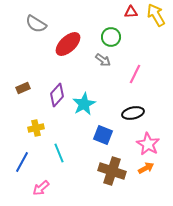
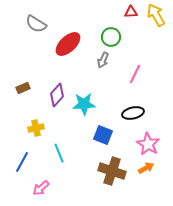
gray arrow: rotated 77 degrees clockwise
cyan star: rotated 25 degrees clockwise
